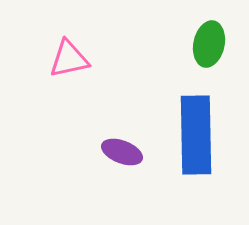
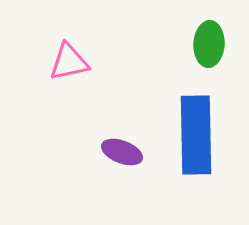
green ellipse: rotated 9 degrees counterclockwise
pink triangle: moved 3 px down
